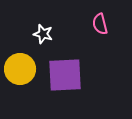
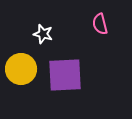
yellow circle: moved 1 px right
